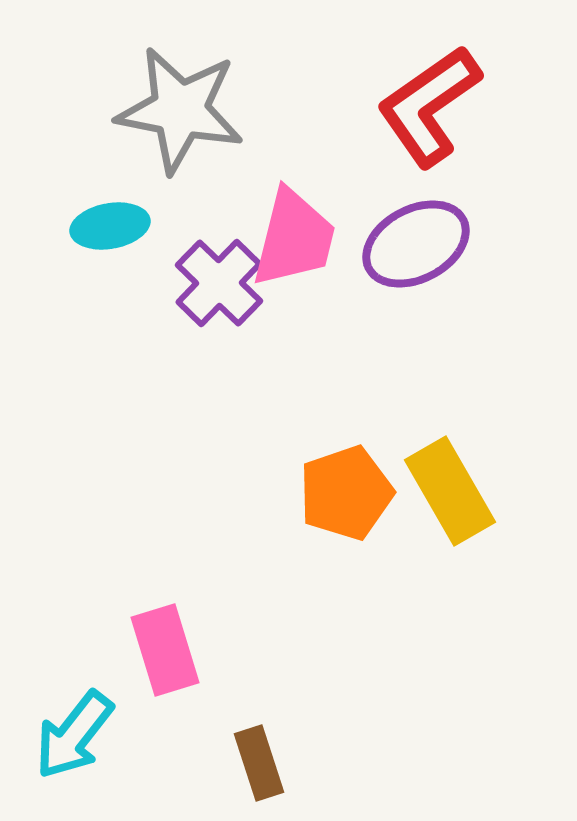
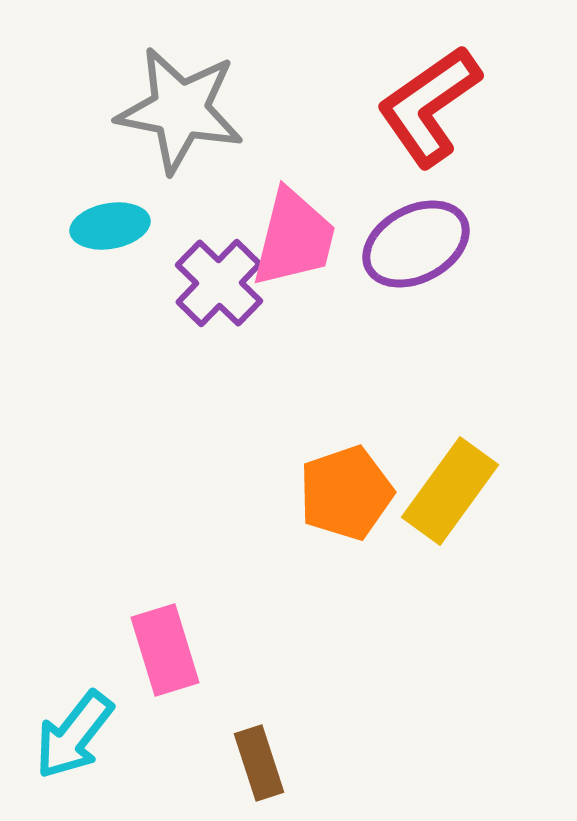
yellow rectangle: rotated 66 degrees clockwise
